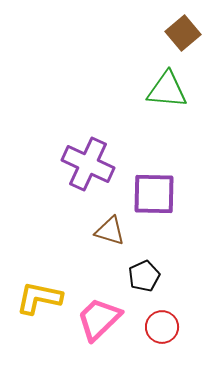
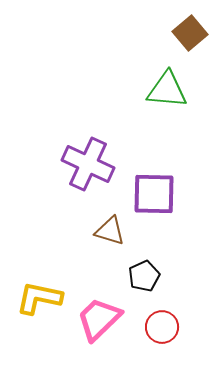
brown square: moved 7 px right
